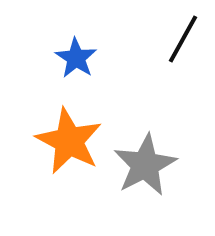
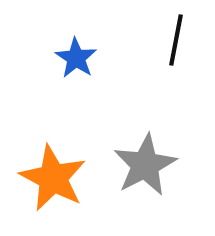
black line: moved 7 px left, 1 px down; rotated 18 degrees counterclockwise
orange star: moved 16 px left, 37 px down
